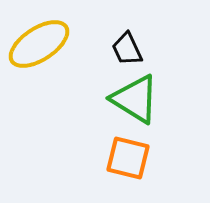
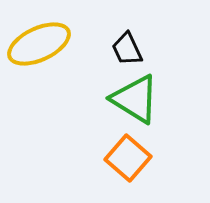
yellow ellipse: rotated 8 degrees clockwise
orange square: rotated 27 degrees clockwise
